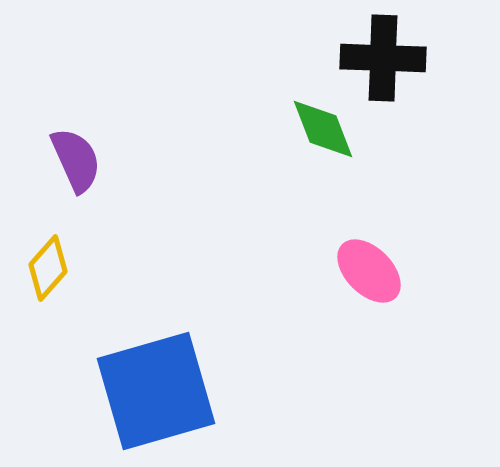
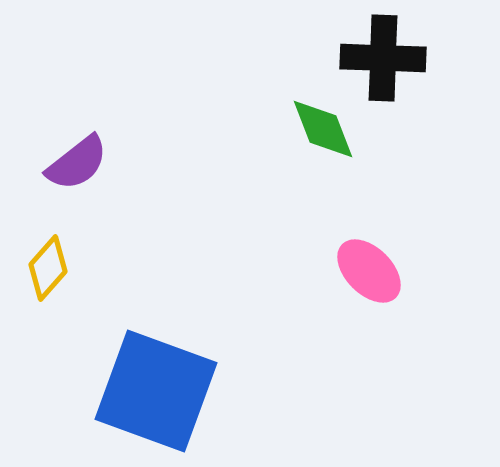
purple semicircle: moved 1 px right, 3 px down; rotated 76 degrees clockwise
blue square: rotated 36 degrees clockwise
